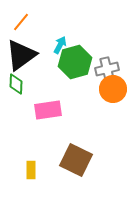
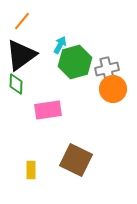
orange line: moved 1 px right, 1 px up
